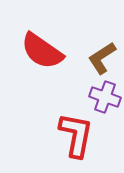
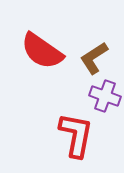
brown L-shape: moved 8 px left
purple cross: moved 1 px up
